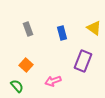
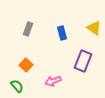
gray rectangle: rotated 40 degrees clockwise
